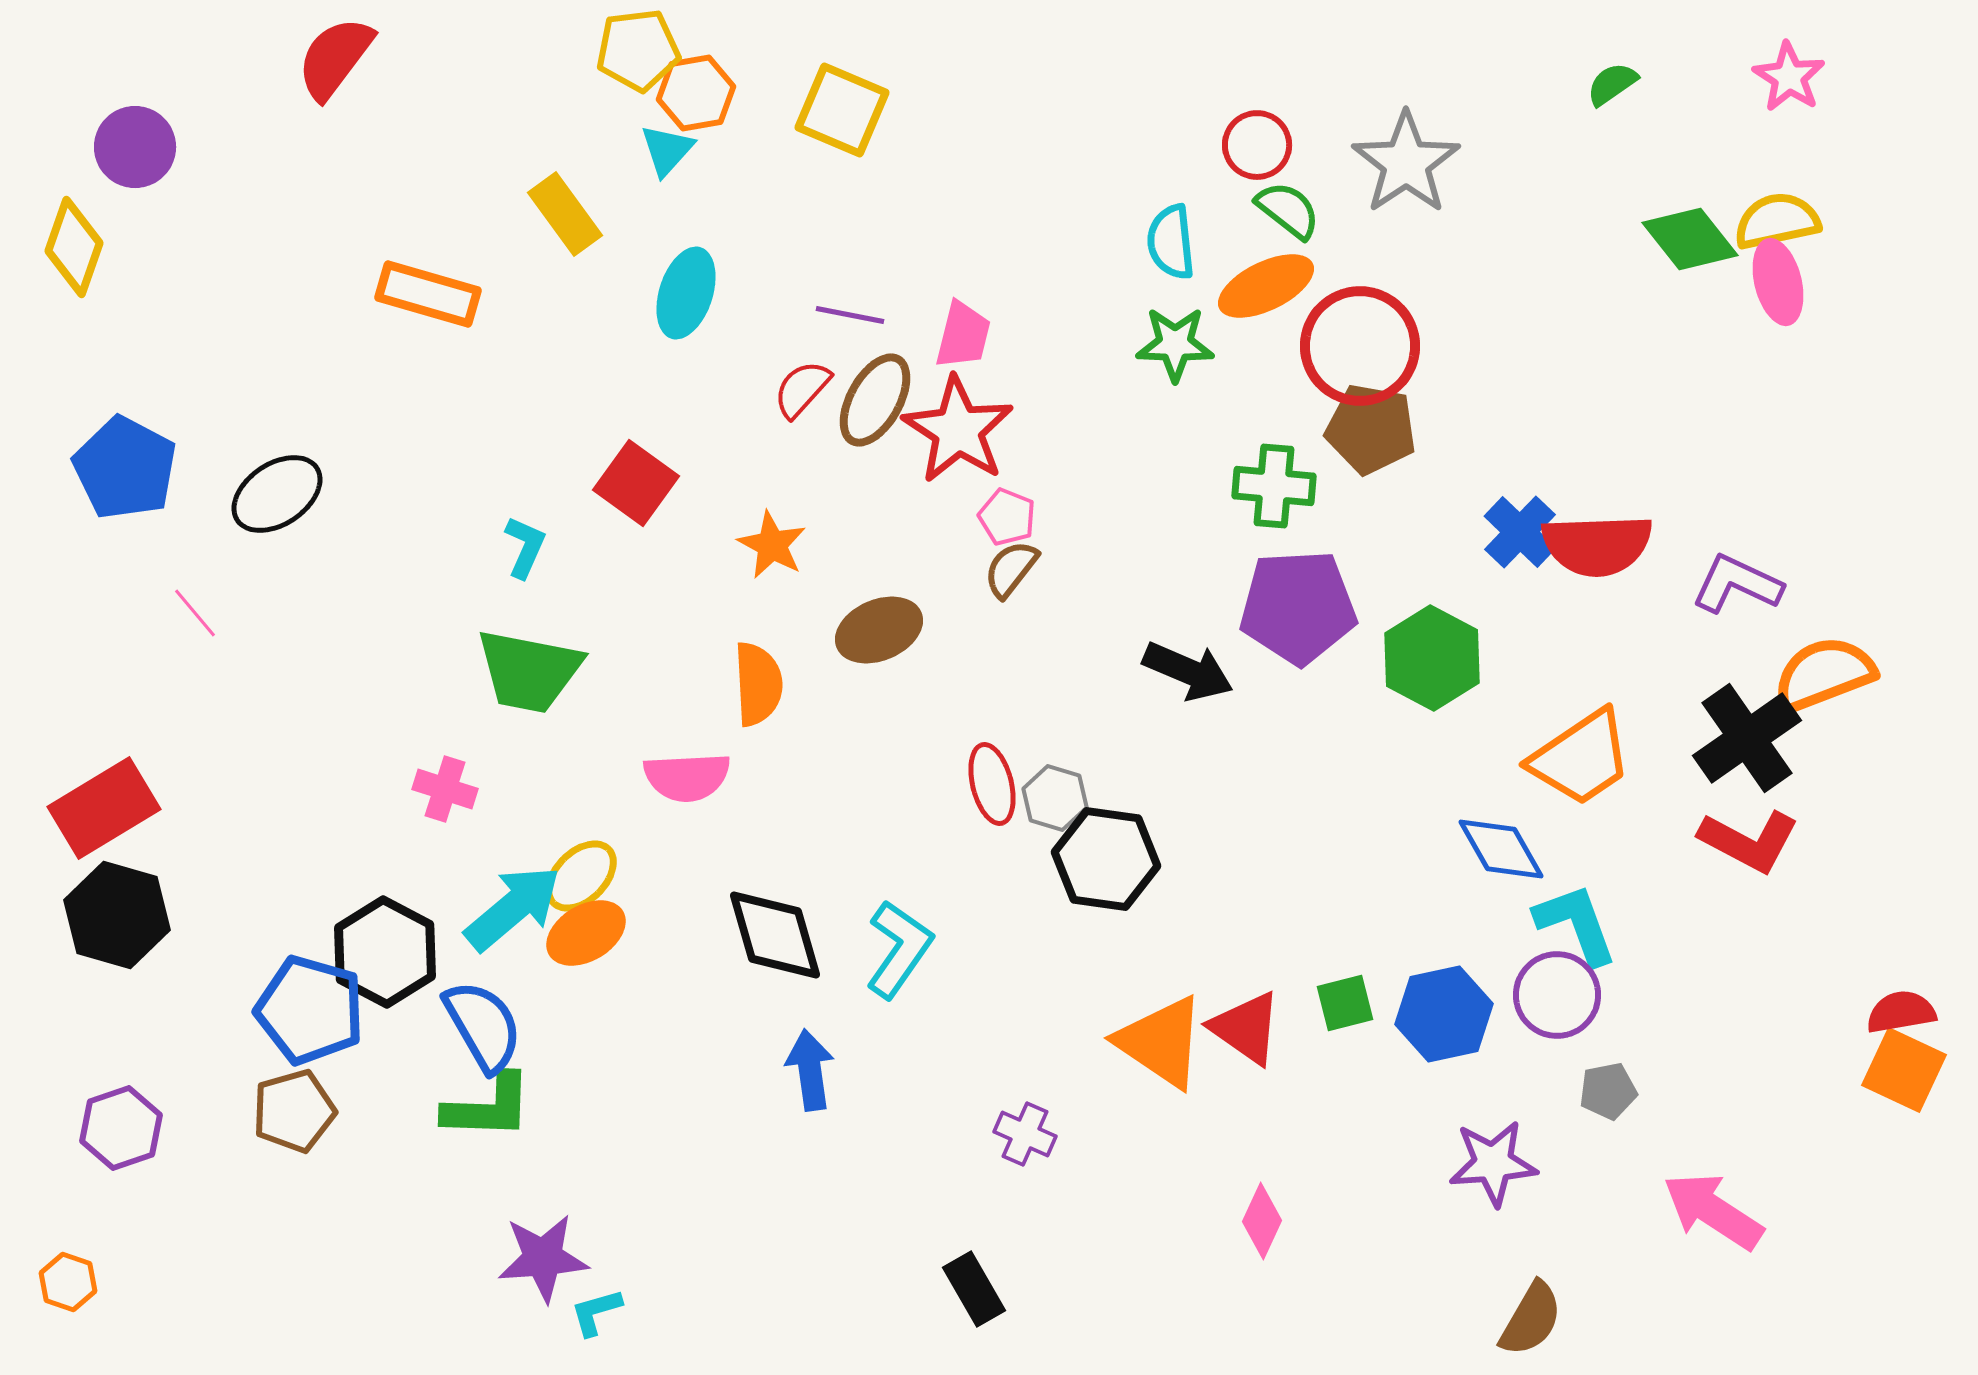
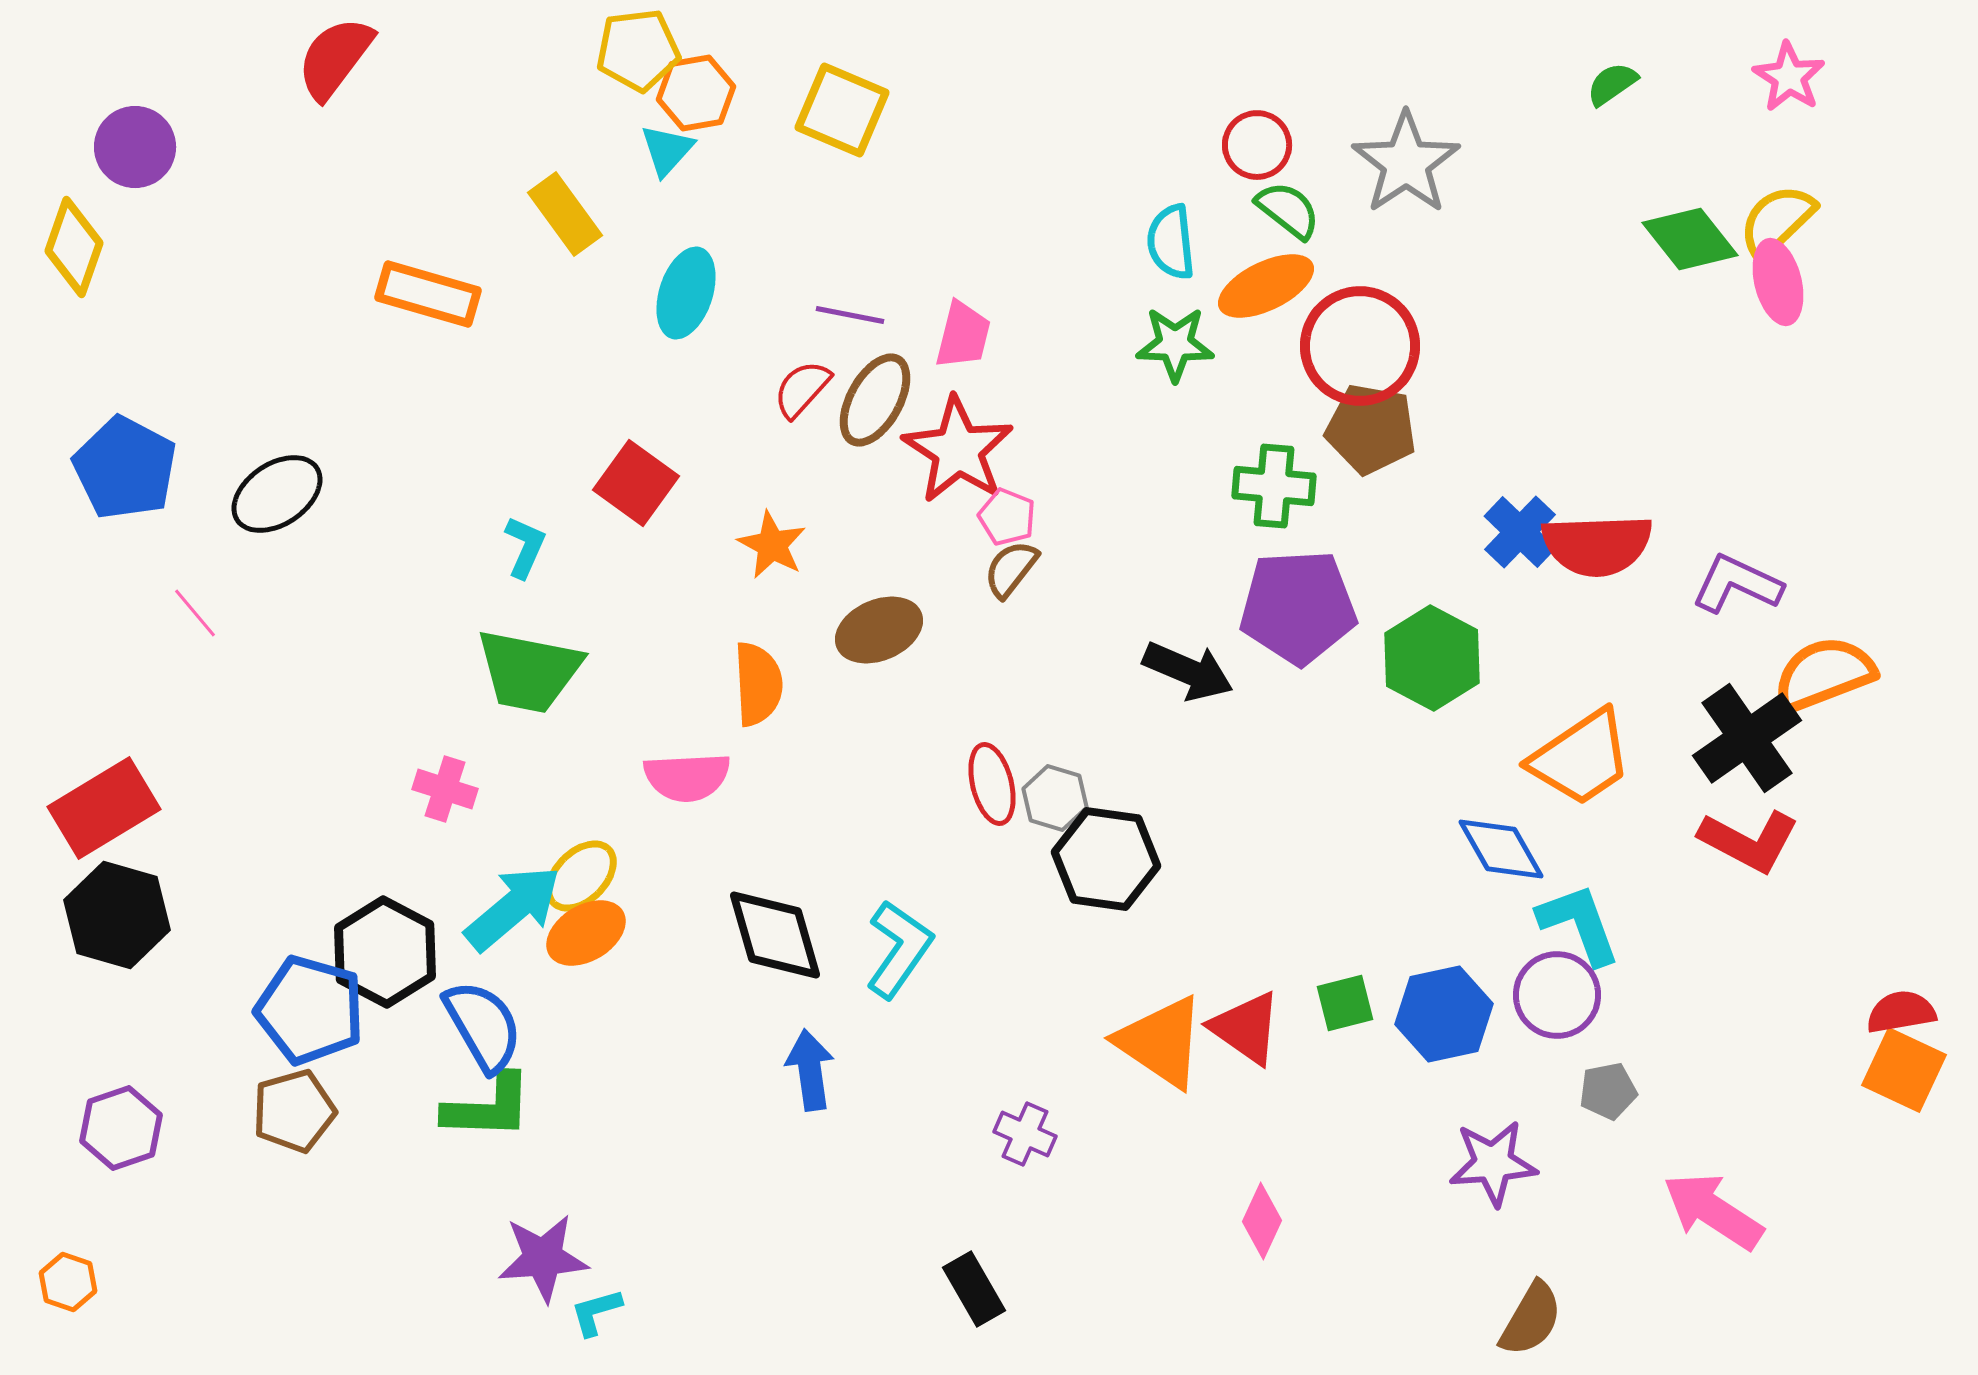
yellow semicircle at (1777, 221): rotated 32 degrees counterclockwise
red star at (958, 430): moved 20 px down
cyan L-shape at (1576, 924): moved 3 px right
